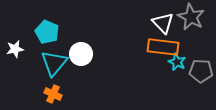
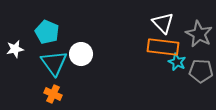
gray star: moved 8 px right, 17 px down
cyan triangle: rotated 16 degrees counterclockwise
